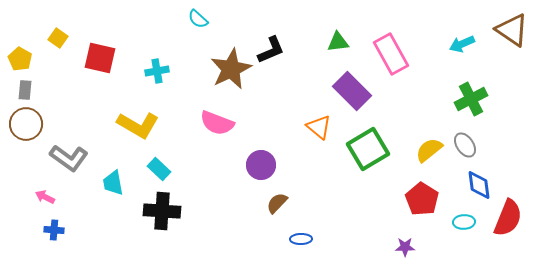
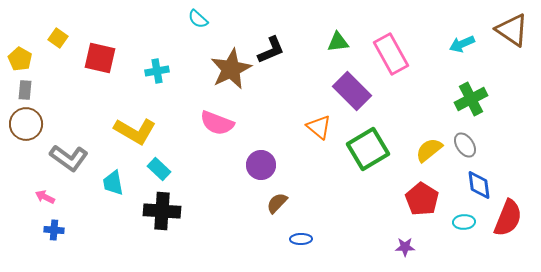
yellow L-shape: moved 3 px left, 6 px down
